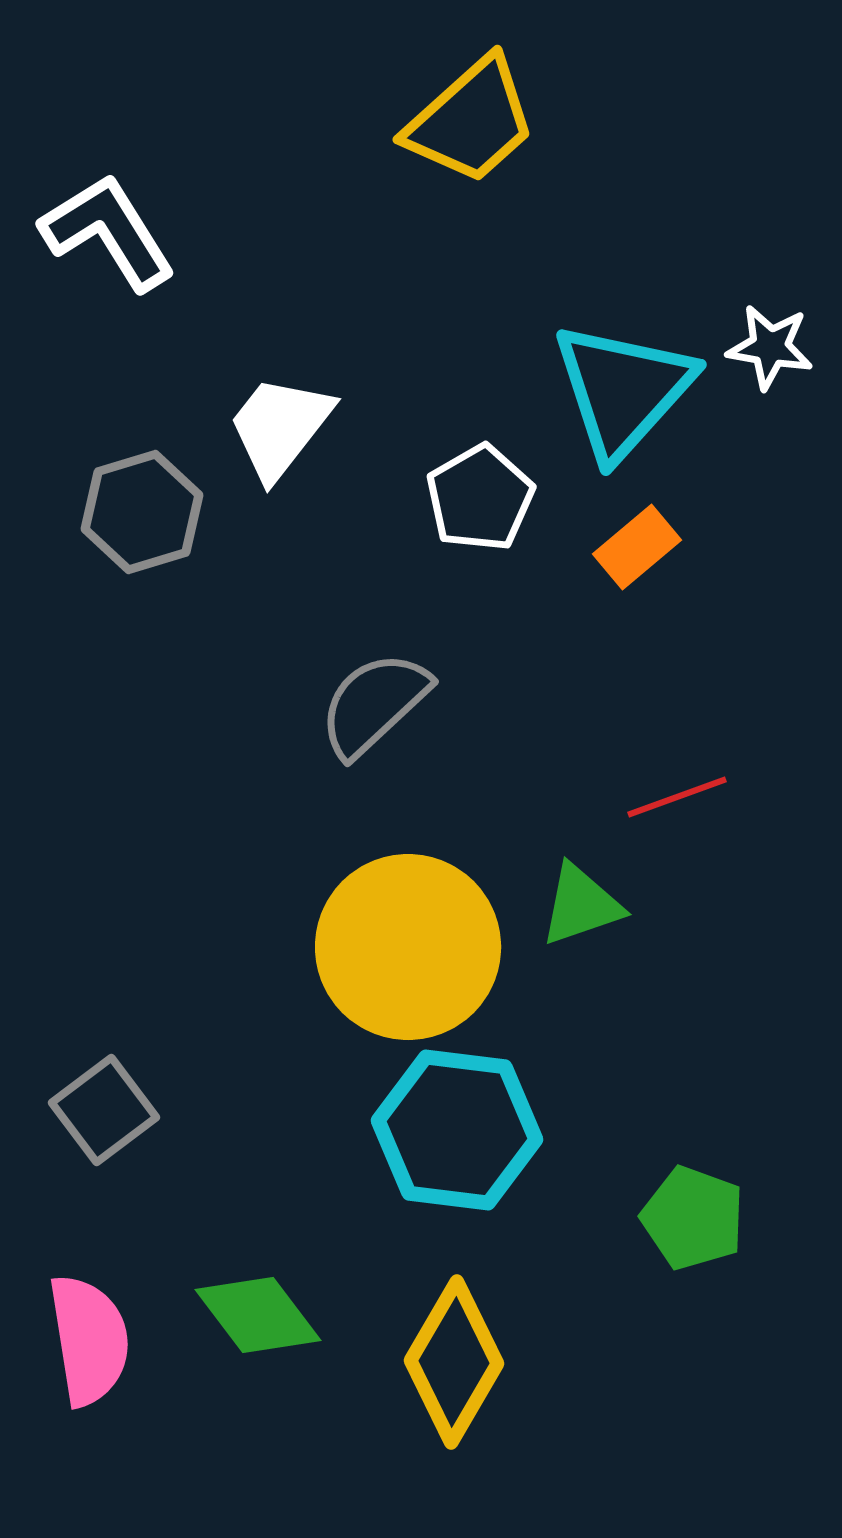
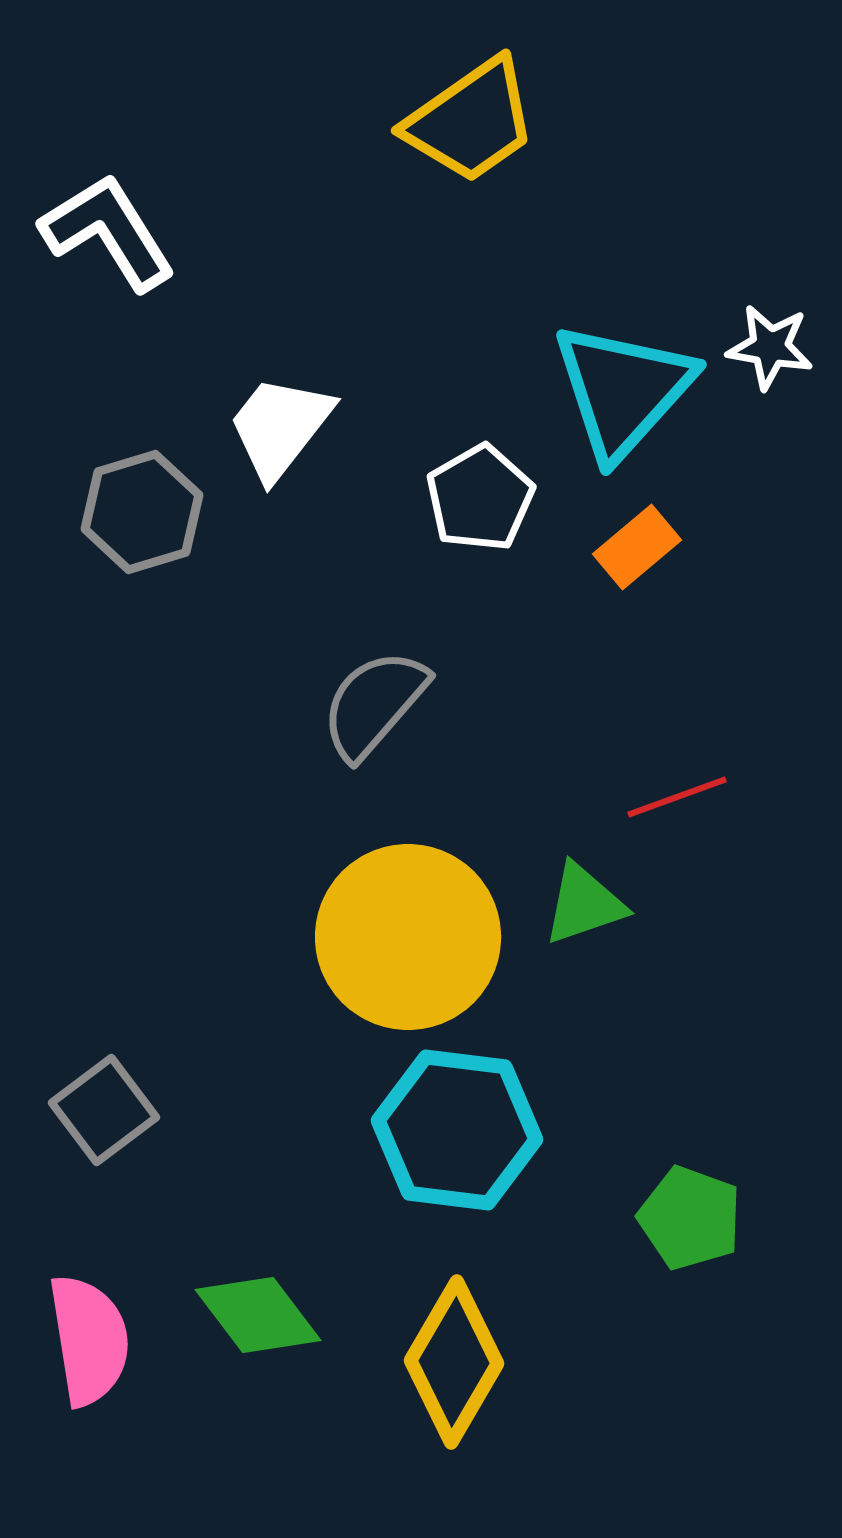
yellow trapezoid: rotated 7 degrees clockwise
gray semicircle: rotated 6 degrees counterclockwise
green triangle: moved 3 px right, 1 px up
yellow circle: moved 10 px up
green pentagon: moved 3 px left
